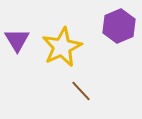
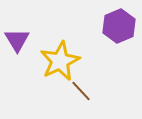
yellow star: moved 2 px left, 14 px down
